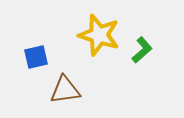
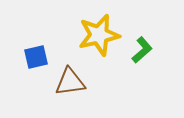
yellow star: rotated 30 degrees counterclockwise
brown triangle: moved 5 px right, 8 px up
